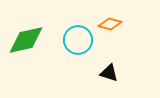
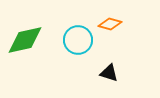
green diamond: moved 1 px left
